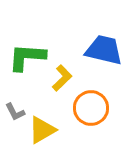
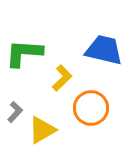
green L-shape: moved 3 px left, 4 px up
gray L-shape: rotated 110 degrees counterclockwise
